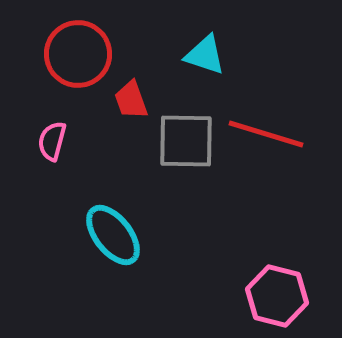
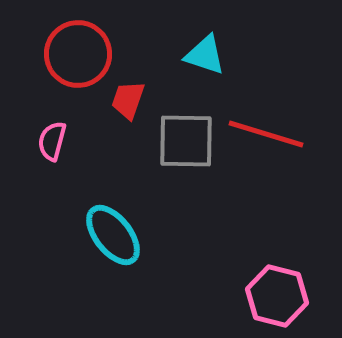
red trapezoid: moved 3 px left; rotated 39 degrees clockwise
